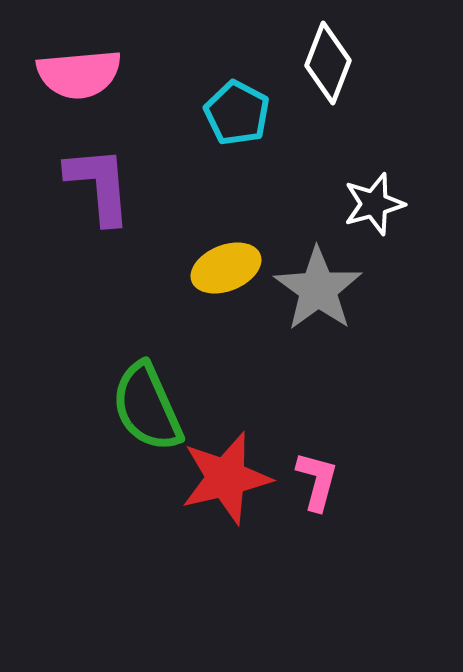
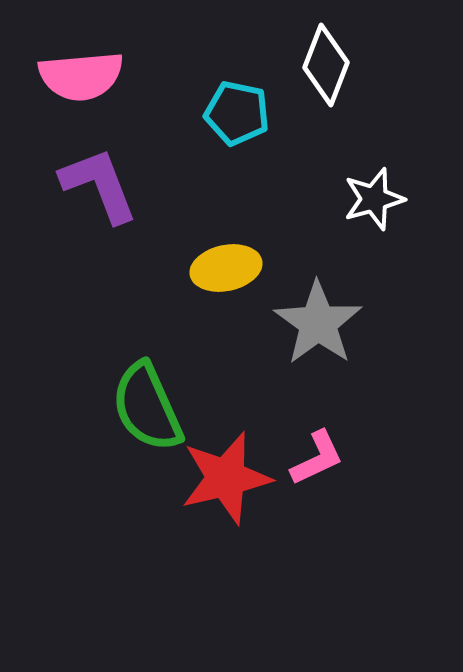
white diamond: moved 2 px left, 2 px down
pink semicircle: moved 2 px right, 2 px down
cyan pentagon: rotated 16 degrees counterclockwise
purple L-shape: rotated 16 degrees counterclockwise
white star: moved 5 px up
yellow ellipse: rotated 10 degrees clockwise
gray star: moved 34 px down
pink L-shape: moved 23 px up; rotated 50 degrees clockwise
